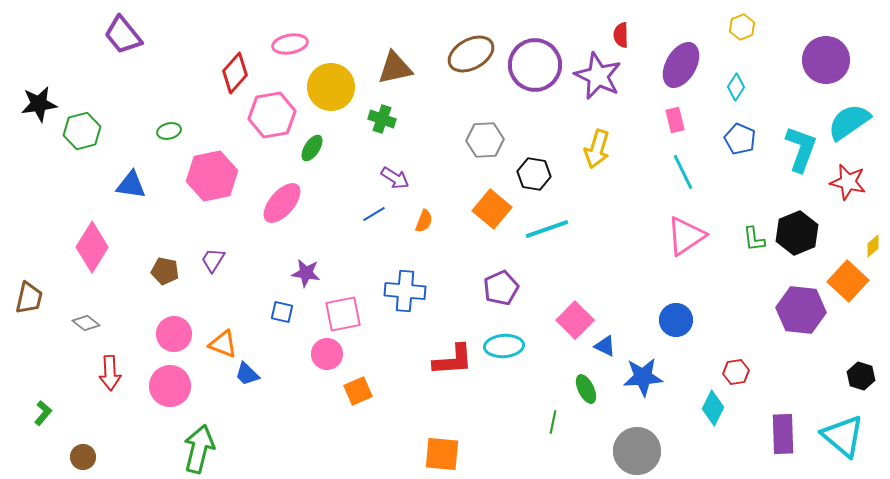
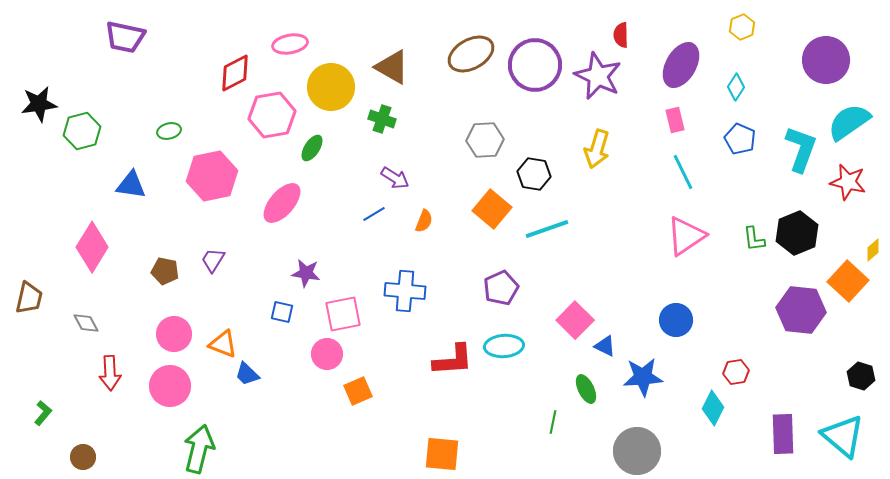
purple trapezoid at (123, 35): moved 2 px right, 2 px down; rotated 39 degrees counterclockwise
brown triangle at (395, 68): moved 3 px left, 1 px up; rotated 42 degrees clockwise
red diamond at (235, 73): rotated 21 degrees clockwise
yellow diamond at (873, 246): moved 4 px down
gray diamond at (86, 323): rotated 24 degrees clockwise
